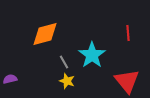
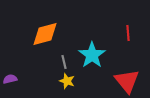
gray line: rotated 16 degrees clockwise
